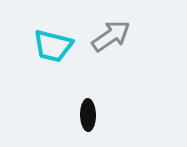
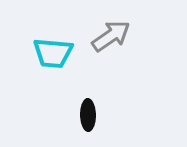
cyan trapezoid: moved 7 px down; rotated 9 degrees counterclockwise
